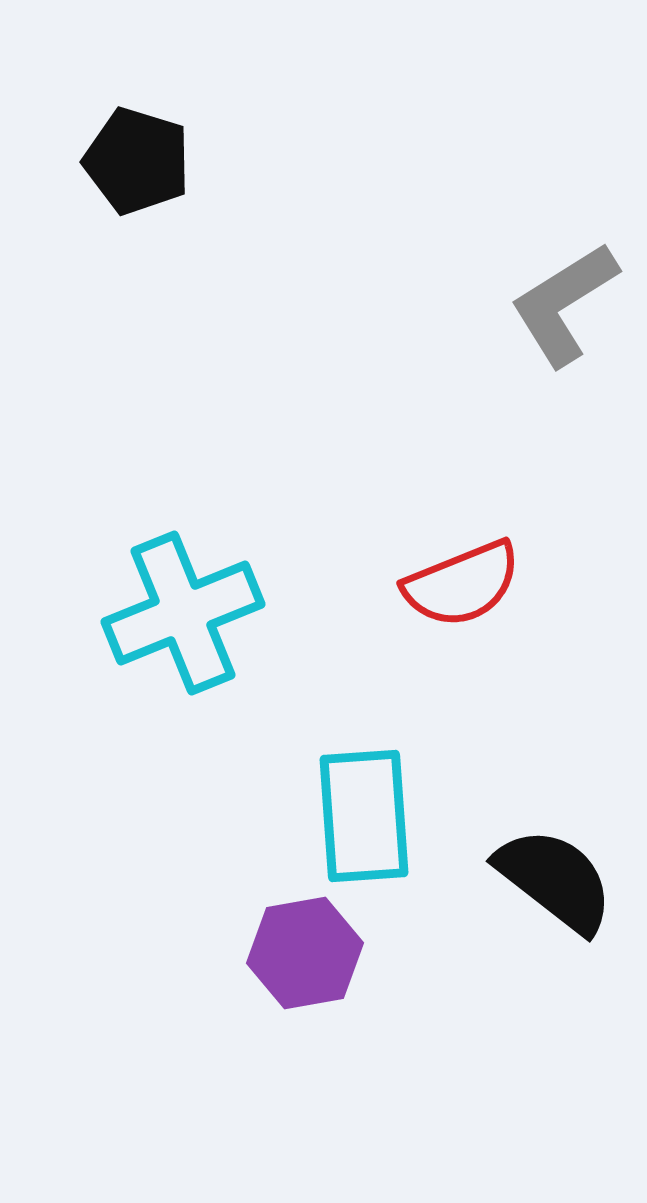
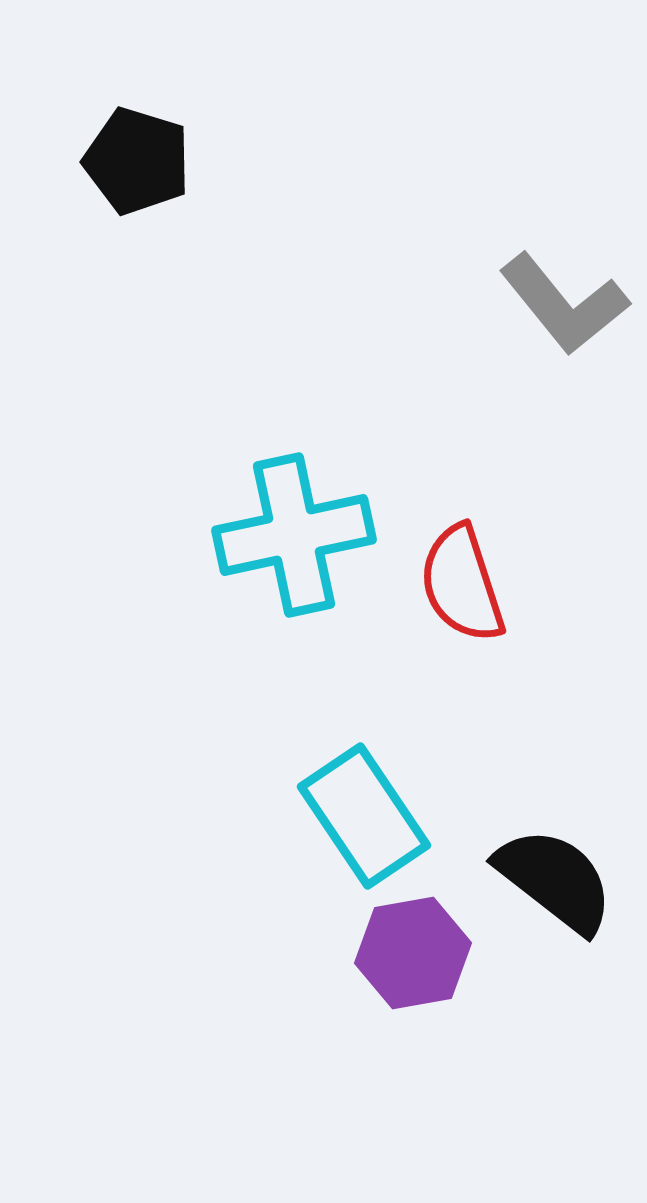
gray L-shape: rotated 97 degrees counterclockwise
red semicircle: rotated 94 degrees clockwise
cyan cross: moved 111 px right, 78 px up; rotated 10 degrees clockwise
cyan rectangle: rotated 30 degrees counterclockwise
purple hexagon: moved 108 px right
